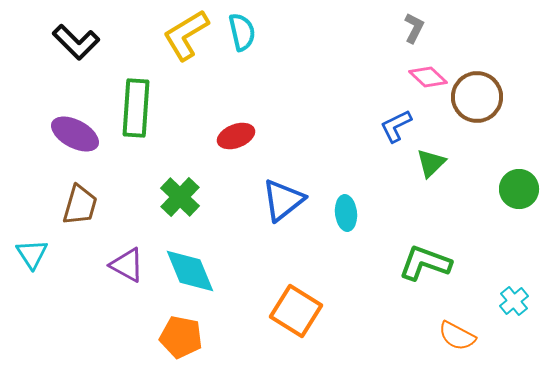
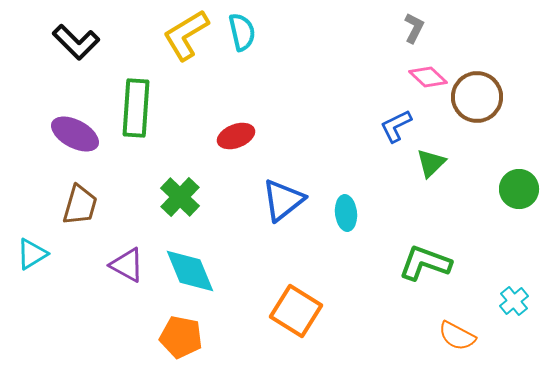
cyan triangle: rotated 32 degrees clockwise
